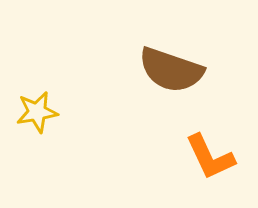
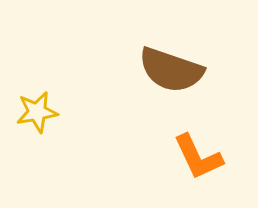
orange L-shape: moved 12 px left
